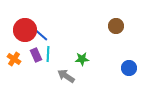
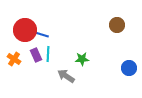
brown circle: moved 1 px right, 1 px up
blue line: rotated 24 degrees counterclockwise
